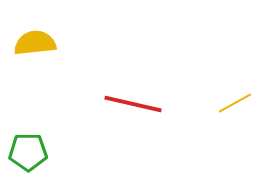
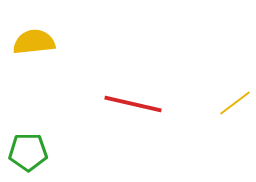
yellow semicircle: moved 1 px left, 1 px up
yellow line: rotated 8 degrees counterclockwise
